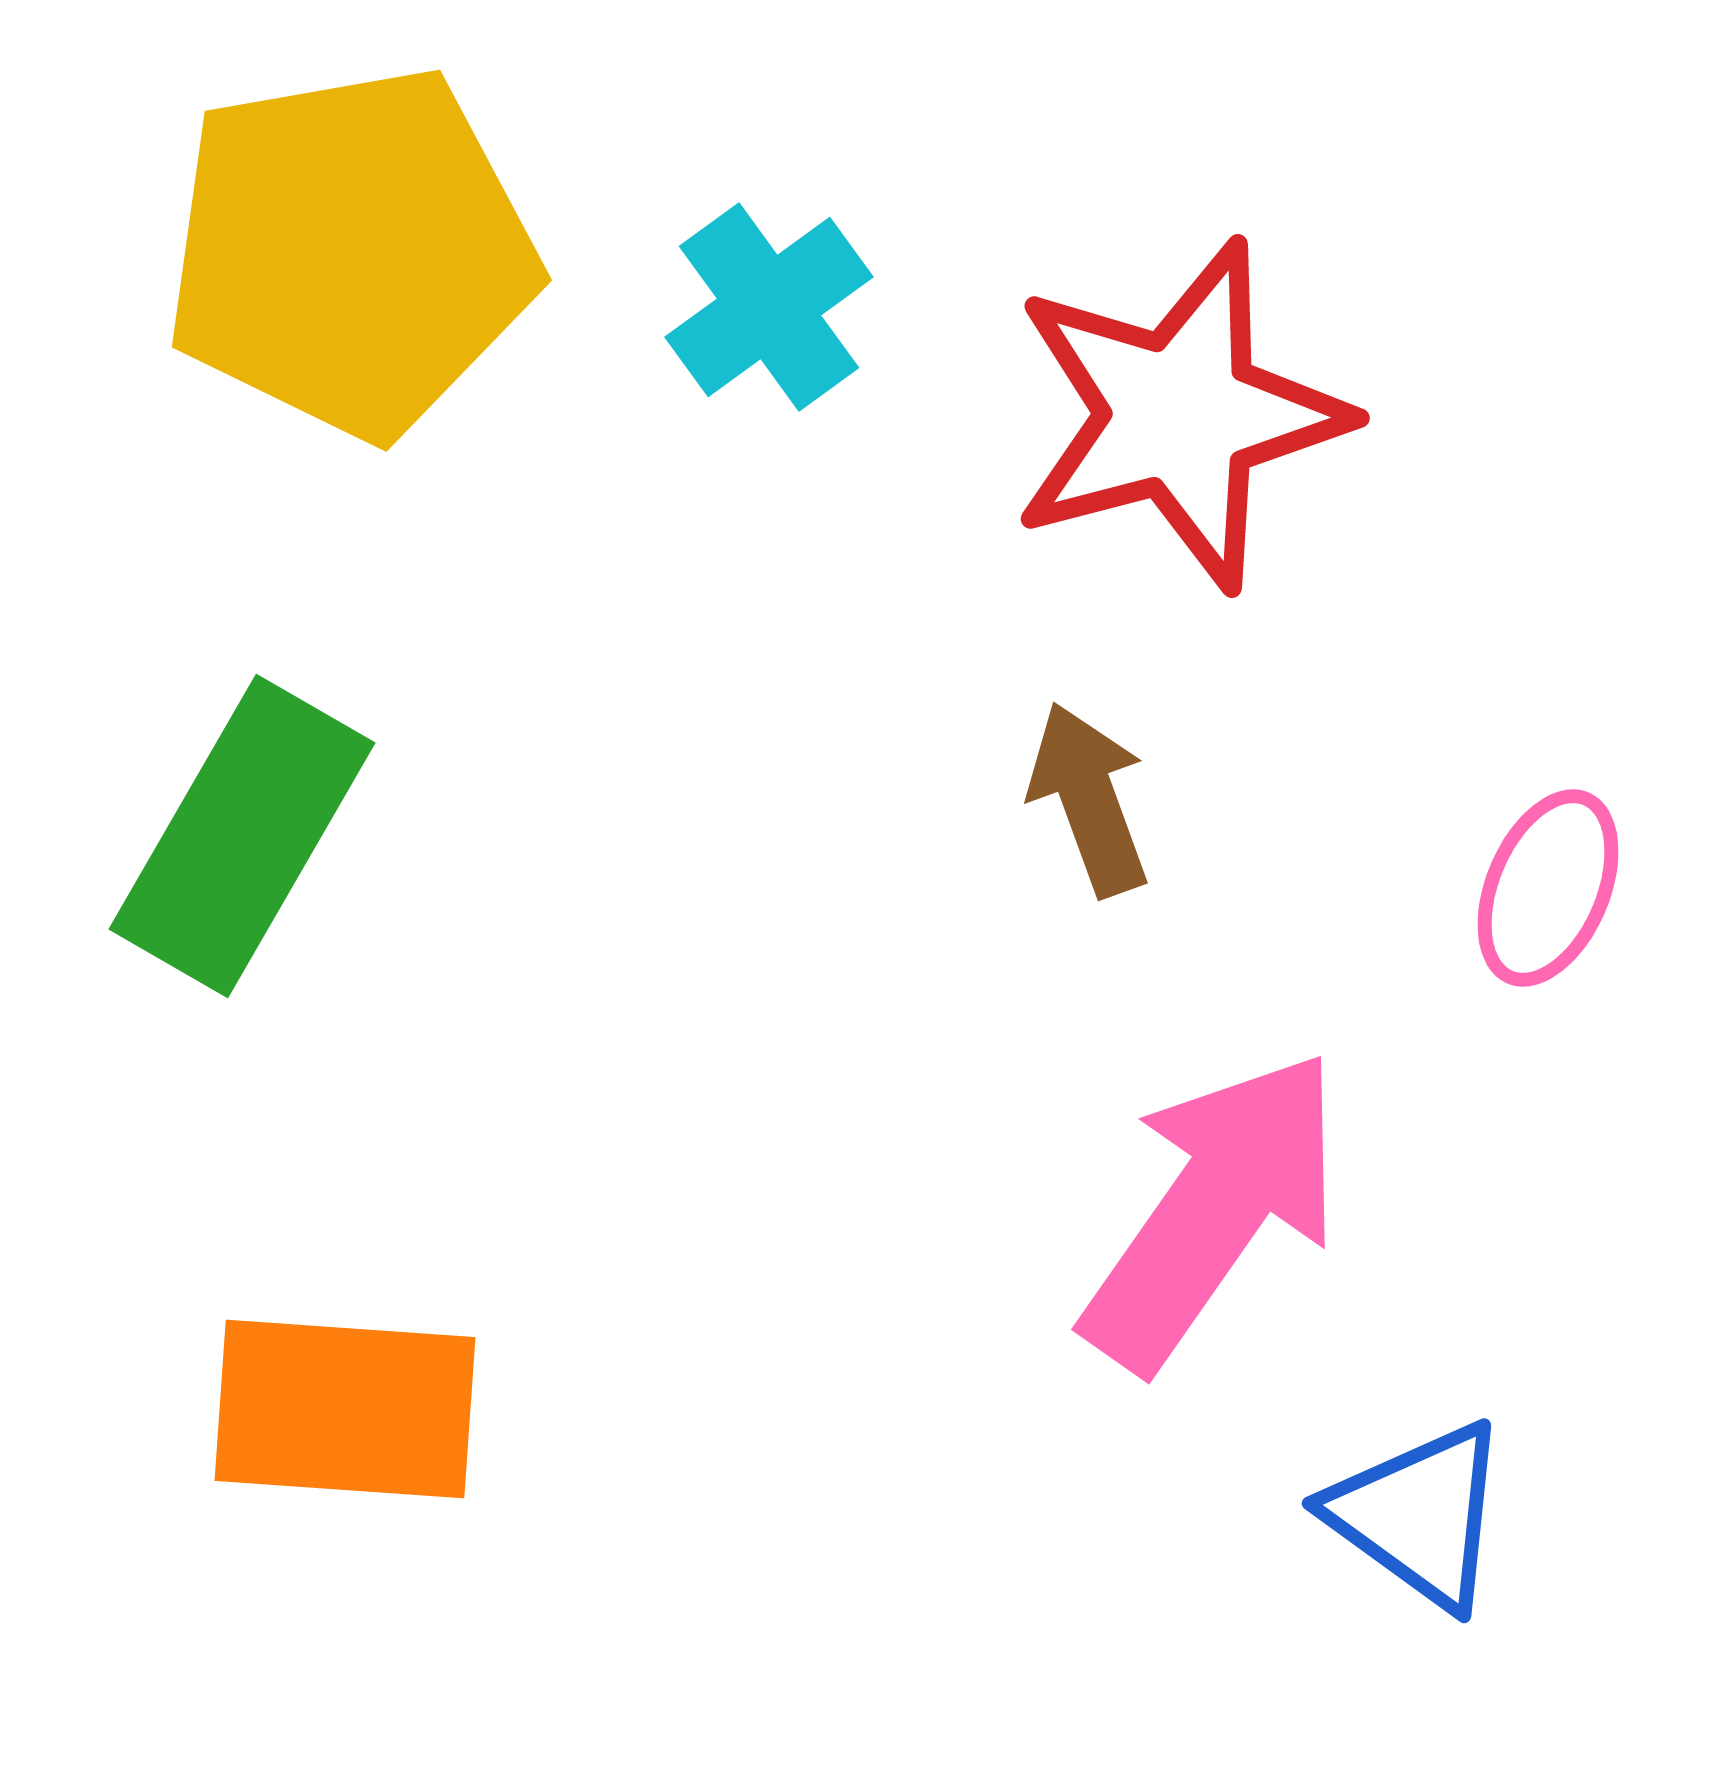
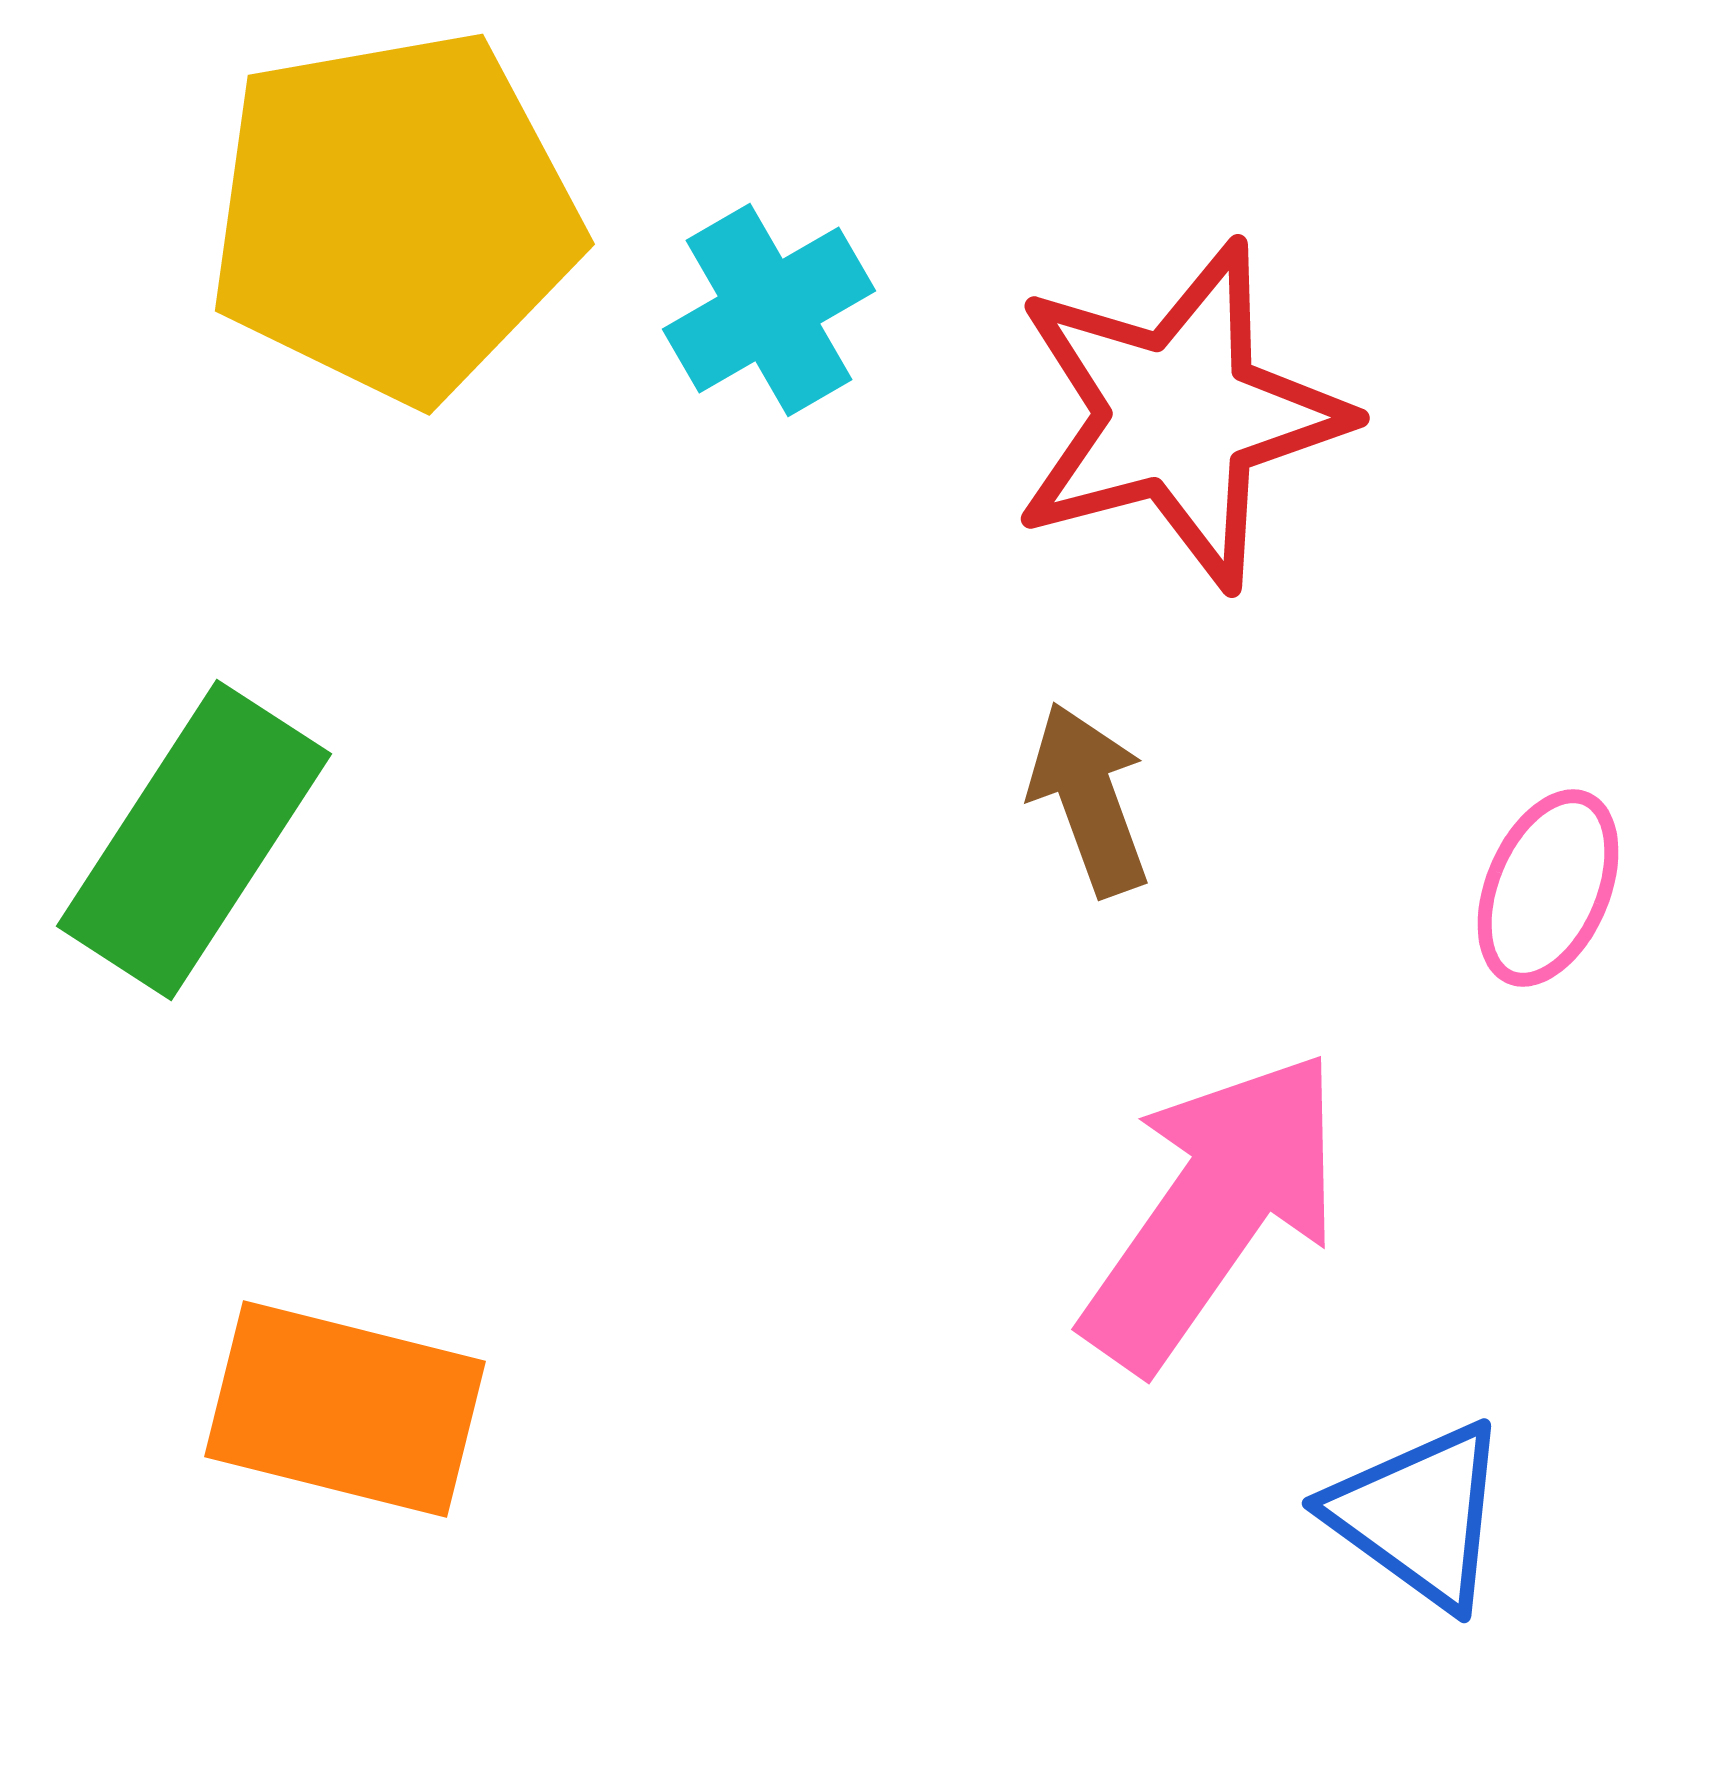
yellow pentagon: moved 43 px right, 36 px up
cyan cross: moved 3 px down; rotated 6 degrees clockwise
green rectangle: moved 48 px left, 4 px down; rotated 3 degrees clockwise
orange rectangle: rotated 10 degrees clockwise
